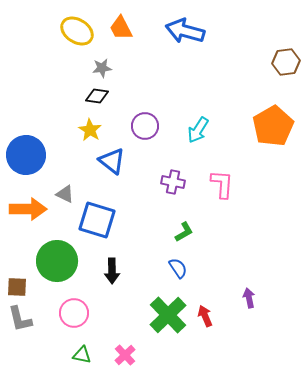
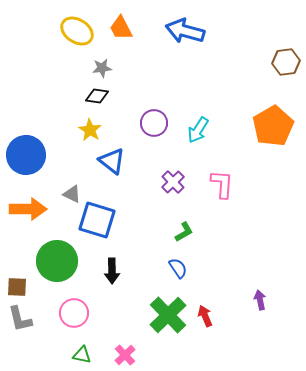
purple circle: moved 9 px right, 3 px up
purple cross: rotated 35 degrees clockwise
gray triangle: moved 7 px right
purple arrow: moved 11 px right, 2 px down
